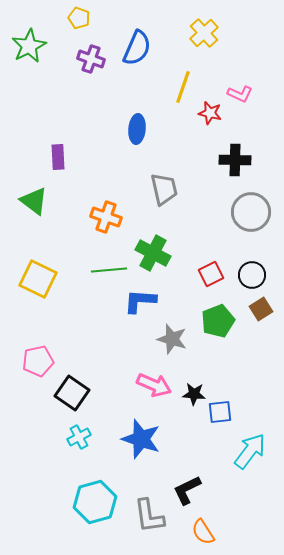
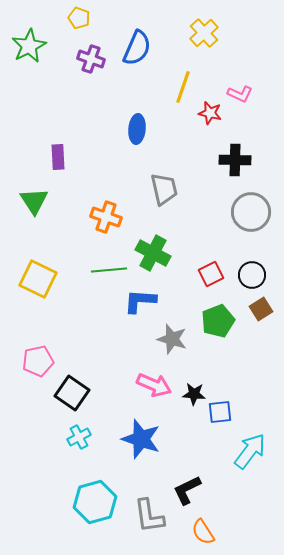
green triangle: rotated 20 degrees clockwise
